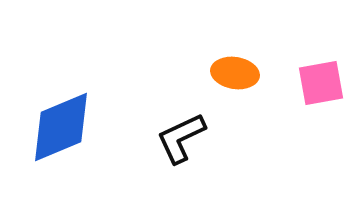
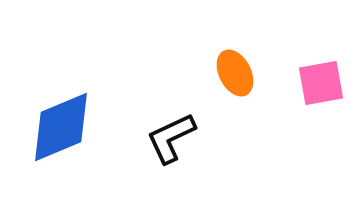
orange ellipse: rotated 54 degrees clockwise
black L-shape: moved 10 px left
